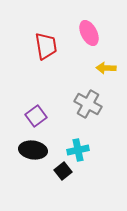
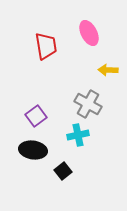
yellow arrow: moved 2 px right, 2 px down
cyan cross: moved 15 px up
